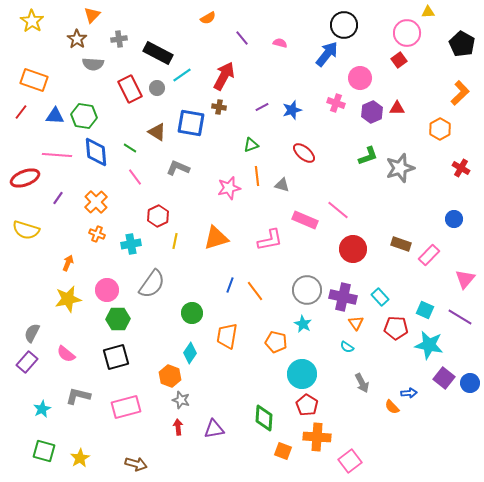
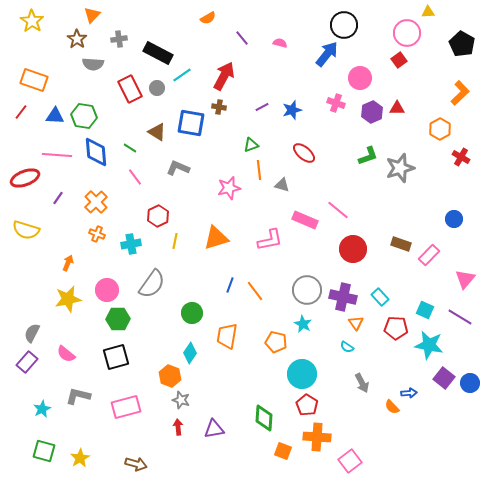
red cross at (461, 168): moved 11 px up
orange line at (257, 176): moved 2 px right, 6 px up
